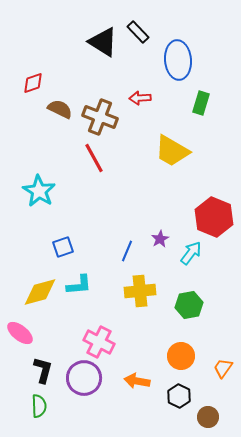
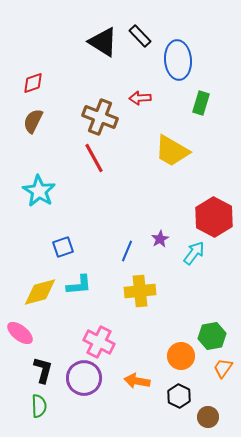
black rectangle: moved 2 px right, 4 px down
brown semicircle: moved 27 px left, 12 px down; rotated 90 degrees counterclockwise
red hexagon: rotated 6 degrees clockwise
cyan arrow: moved 3 px right
green hexagon: moved 23 px right, 31 px down
